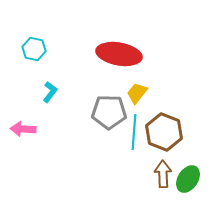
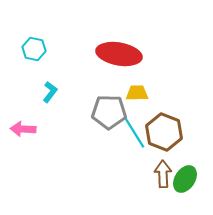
yellow trapezoid: rotated 50 degrees clockwise
cyan line: rotated 36 degrees counterclockwise
green ellipse: moved 3 px left
